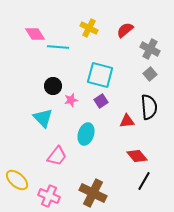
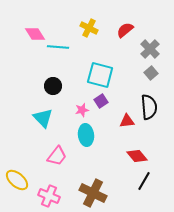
gray cross: rotated 18 degrees clockwise
gray square: moved 1 px right, 1 px up
pink star: moved 11 px right, 10 px down
cyan ellipse: moved 1 px down; rotated 25 degrees counterclockwise
